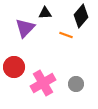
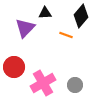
gray circle: moved 1 px left, 1 px down
